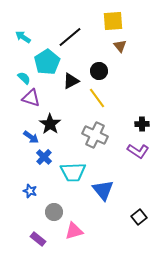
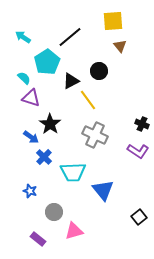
yellow line: moved 9 px left, 2 px down
black cross: rotated 24 degrees clockwise
